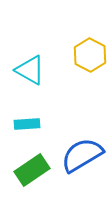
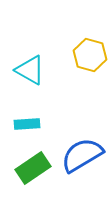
yellow hexagon: rotated 12 degrees counterclockwise
green rectangle: moved 1 px right, 2 px up
